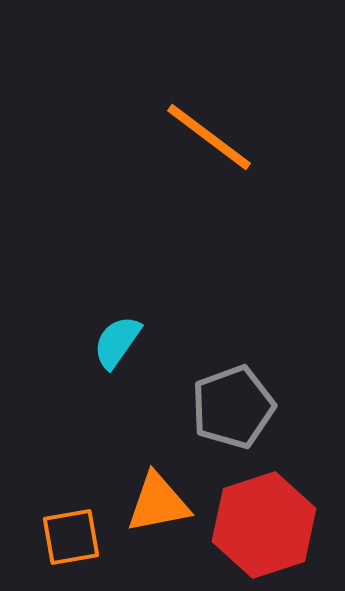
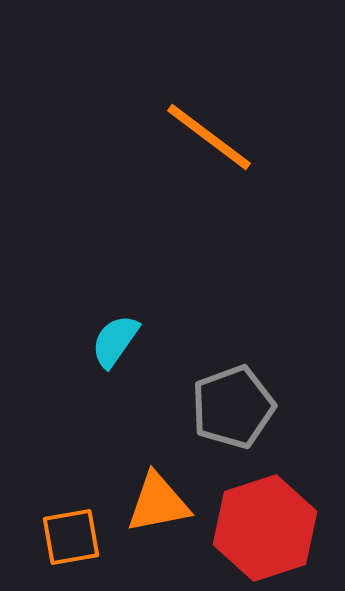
cyan semicircle: moved 2 px left, 1 px up
red hexagon: moved 1 px right, 3 px down
